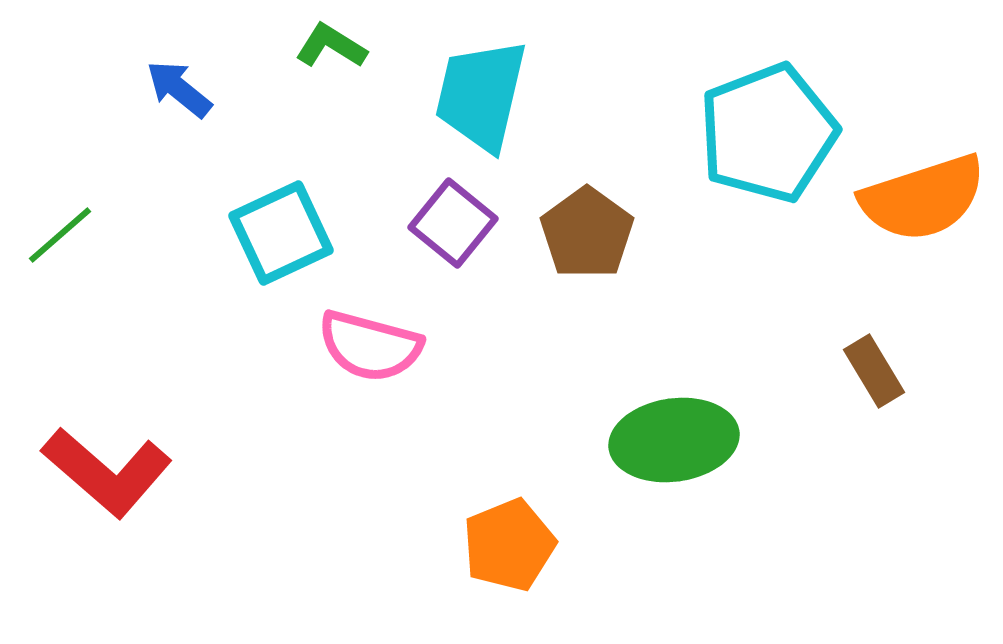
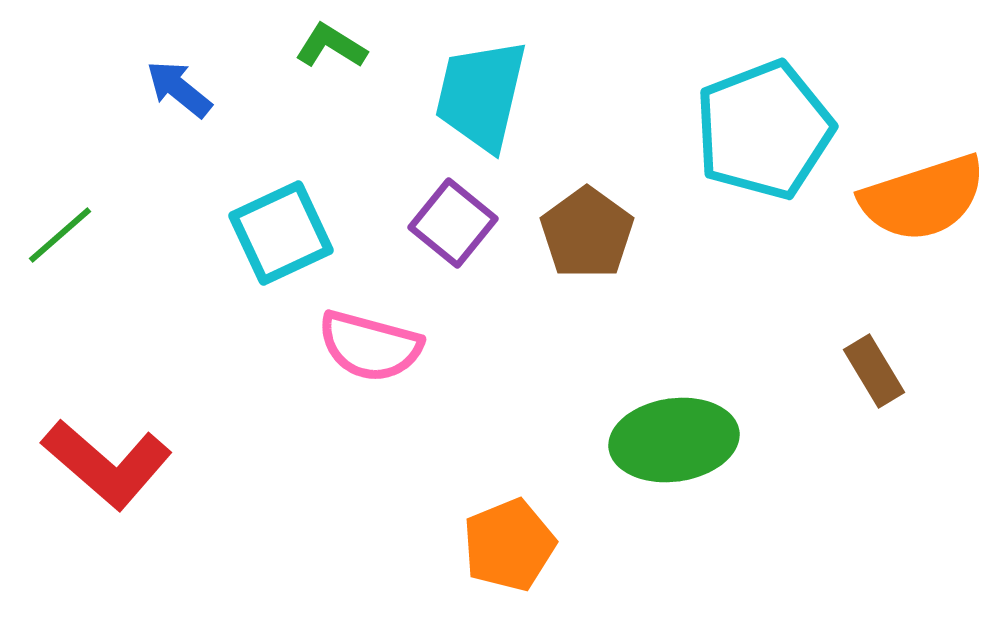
cyan pentagon: moved 4 px left, 3 px up
red L-shape: moved 8 px up
